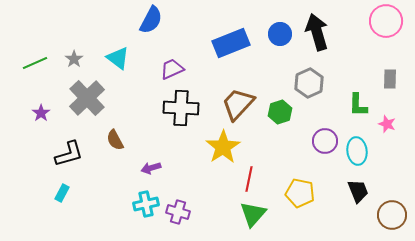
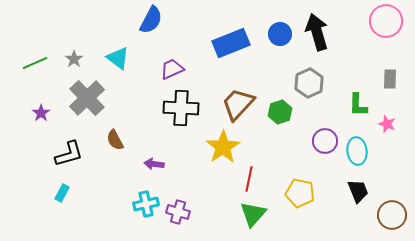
purple arrow: moved 3 px right, 4 px up; rotated 24 degrees clockwise
